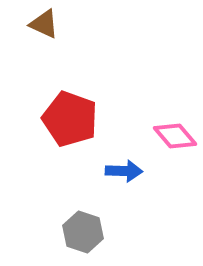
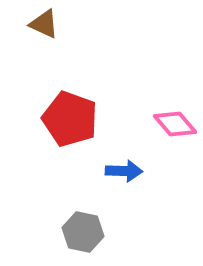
pink diamond: moved 12 px up
gray hexagon: rotated 6 degrees counterclockwise
